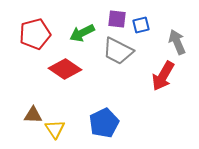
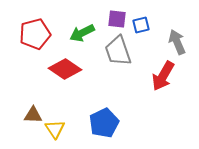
gray trapezoid: rotated 44 degrees clockwise
